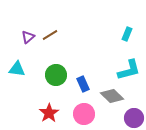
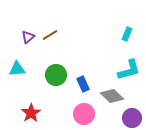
cyan triangle: rotated 12 degrees counterclockwise
red star: moved 18 px left
purple circle: moved 2 px left
